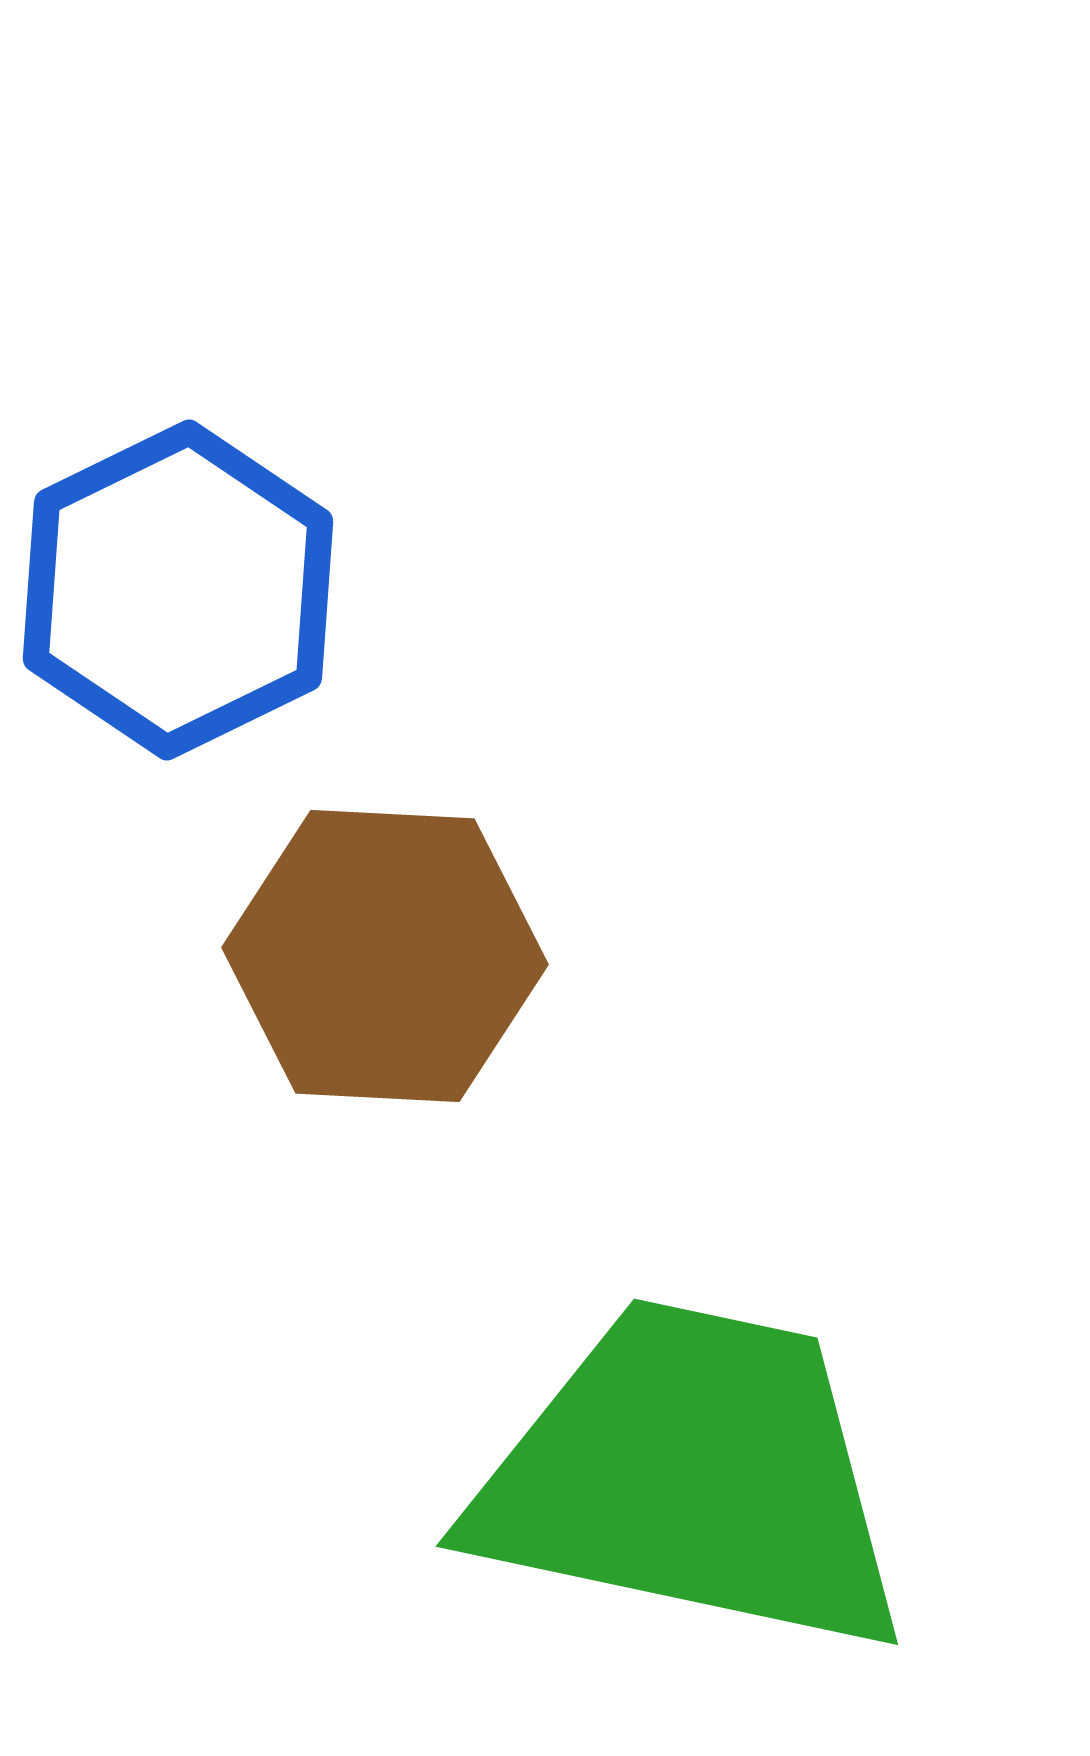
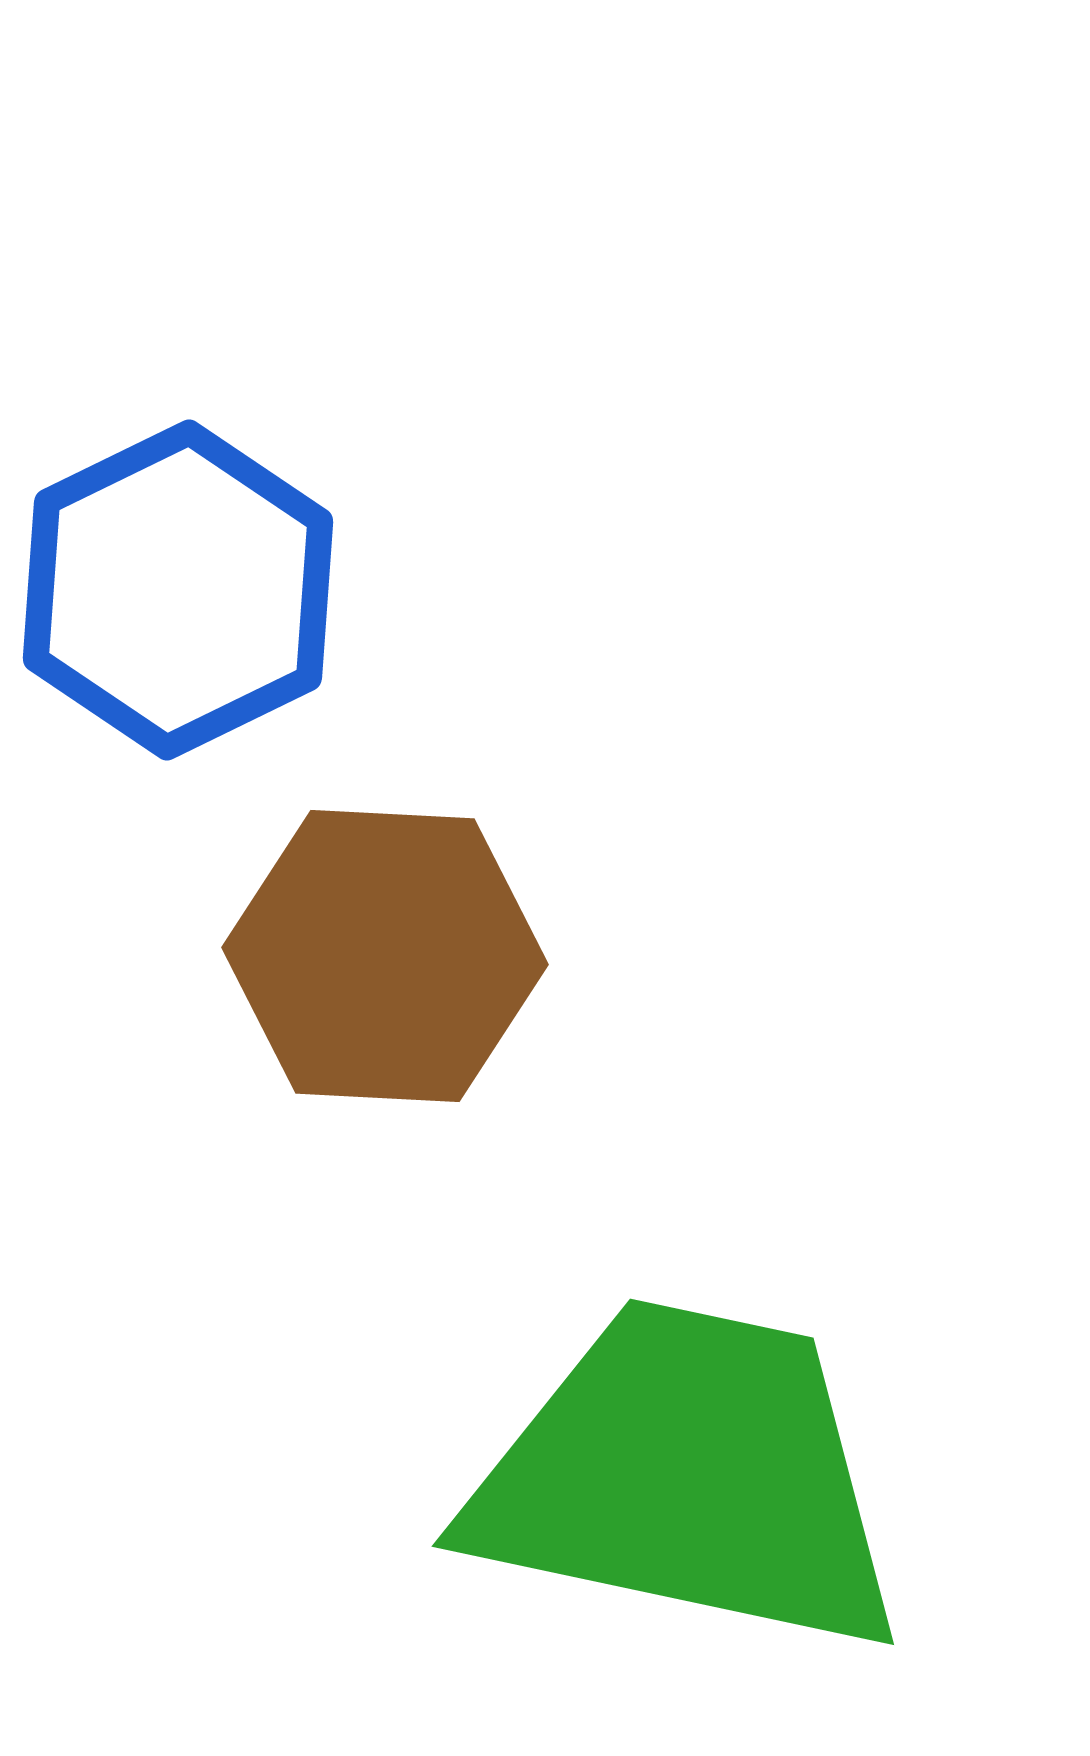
green trapezoid: moved 4 px left
